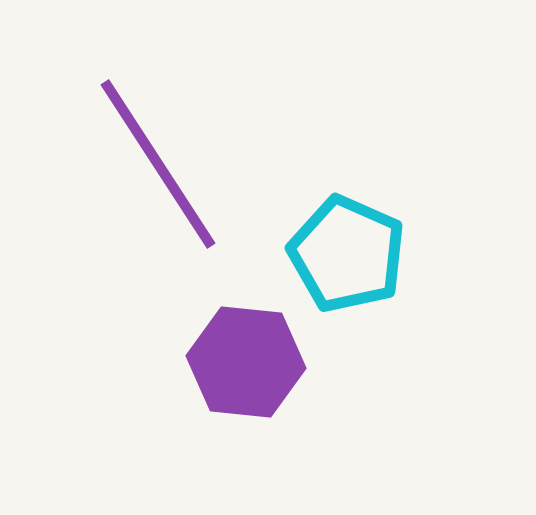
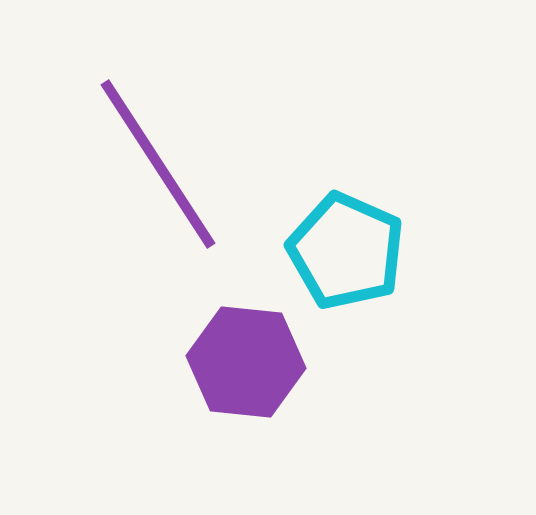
cyan pentagon: moved 1 px left, 3 px up
